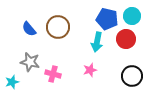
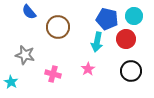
cyan circle: moved 2 px right
blue semicircle: moved 17 px up
gray star: moved 5 px left, 7 px up
pink star: moved 2 px left, 1 px up; rotated 16 degrees counterclockwise
black circle: moved 1 px left, 5 px up
cyan star: moved 1 px left; rotated 24 degrees counterclockwise
